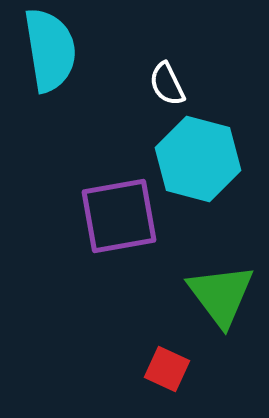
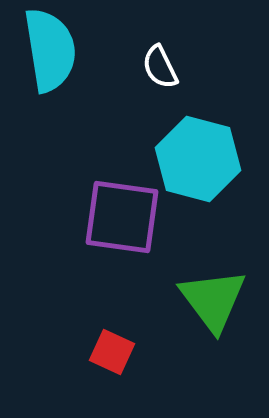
white semicircle: moved 7 px left, 17 px up
purple square: moved 3 px right, 1 px down; rotated 18 degrees clockwise
green triangle: moved 8 px left, 5 px down
red square: moved 55 px left, 17 px up
